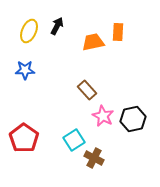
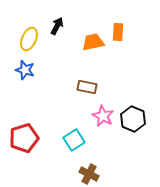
yellow ellipse: moved 8 px down
blue star: rotated 18 degrees clockwise
brown rectangle: moved 3 px up; rotated 36 degrees counterclockwise
black hexagon: rotated 25 degrees counterclockwise
red pentagon: rotated 20 degrees clockwise
brown cross: moved 5 px left, 16 px down
